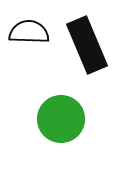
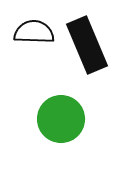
black semicircle: moved 5 px right
